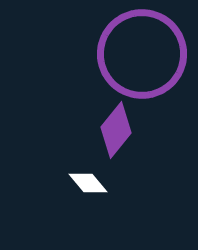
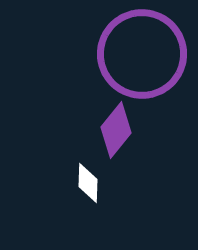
white diamond: rotated 42 degrees clockwise
